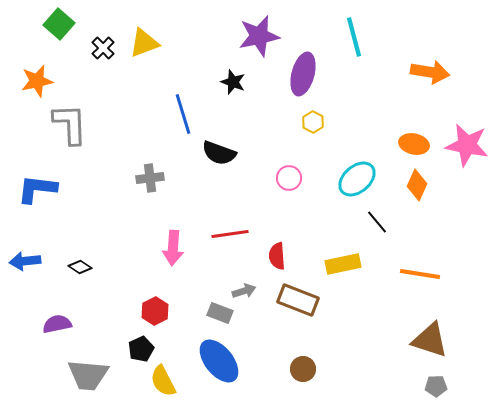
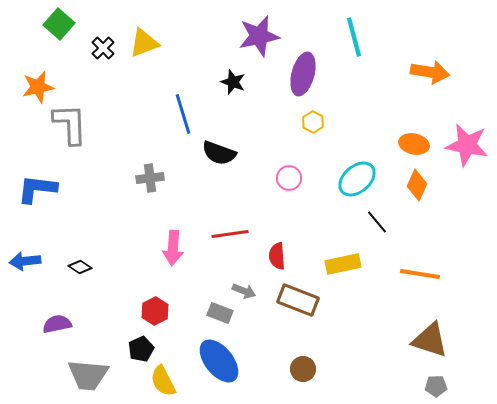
orange star: moved 1 px right, 6 px down
gray arrow: rotated 40 degrees clockwise
